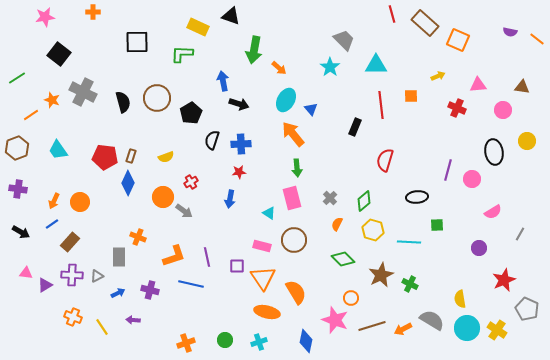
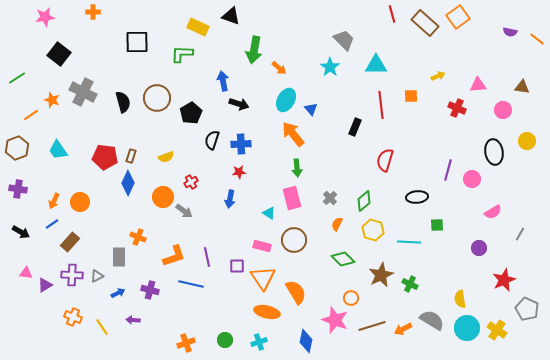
orange square at (458, 40): moved 23 px up; rotated 30 degrees clockwise
